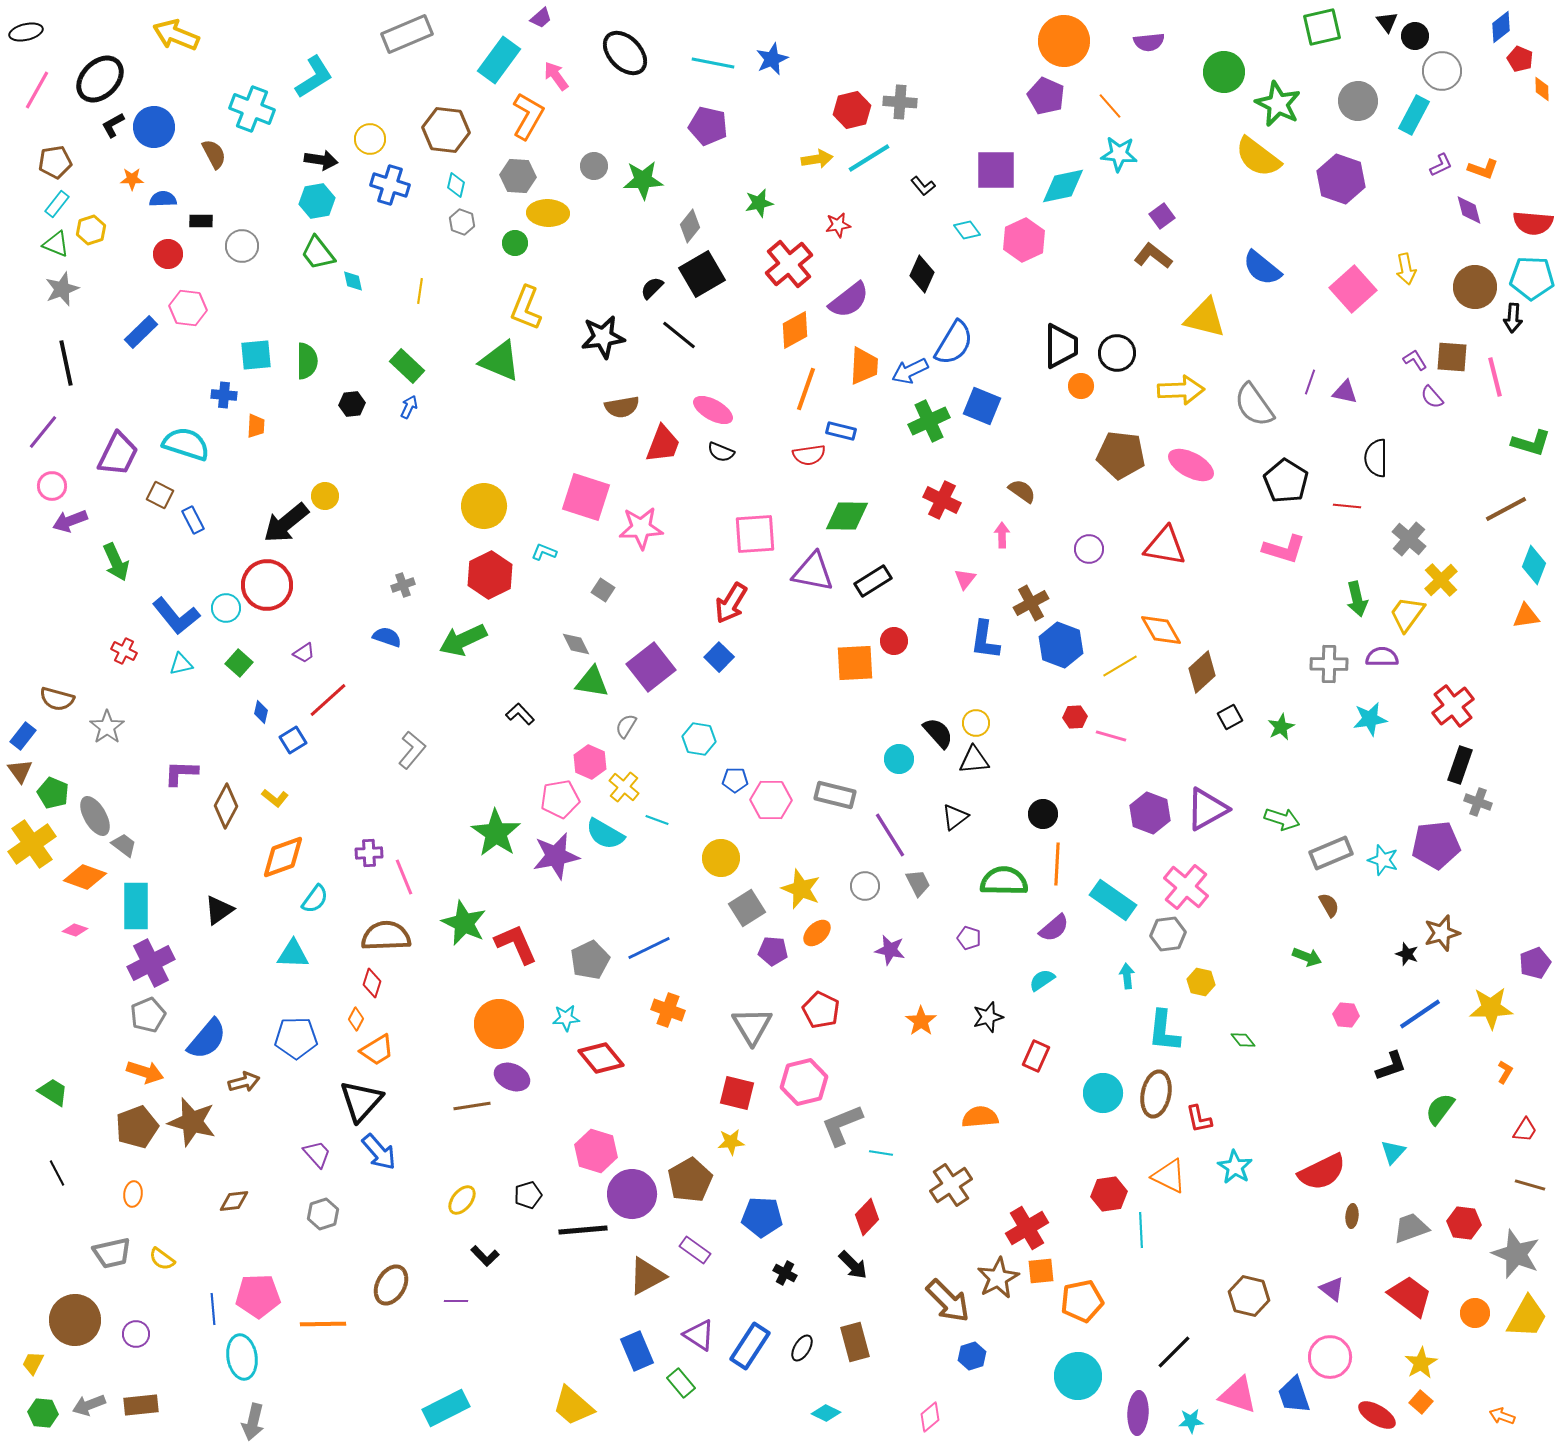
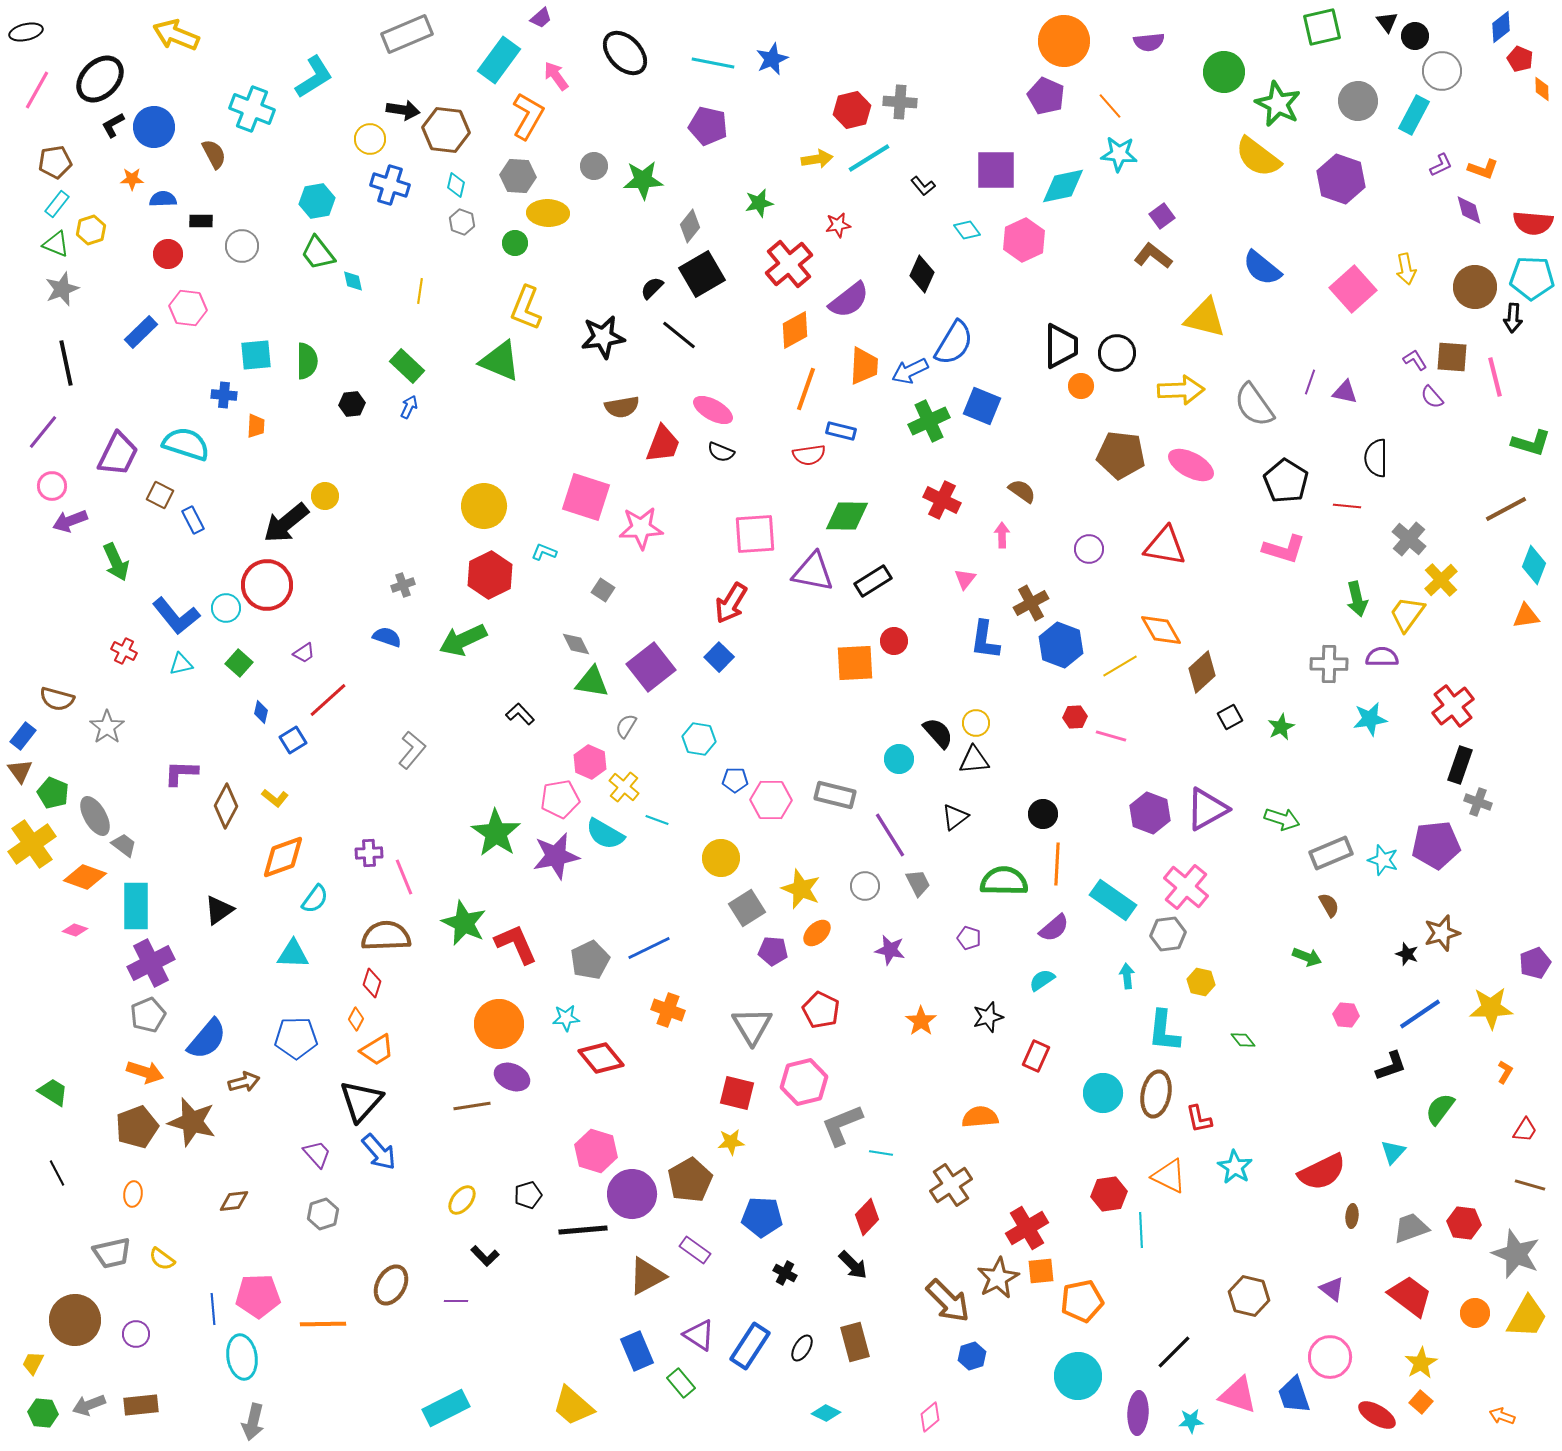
black arrow at (321, 160): moved 82 px right, 50 px up
